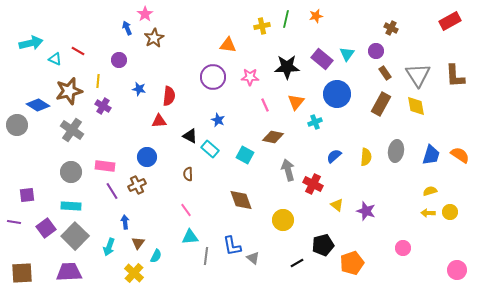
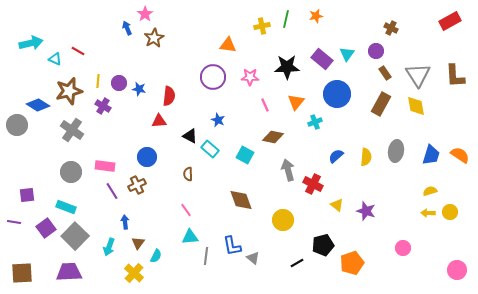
purple circle at (119, 60): moved 23 px down
blue semicircle at (334, 156): moved 2 px right
cyan rectangle at (71, 206): moved 5 px left, 1 px down; rotated 18 degrees clockwise
